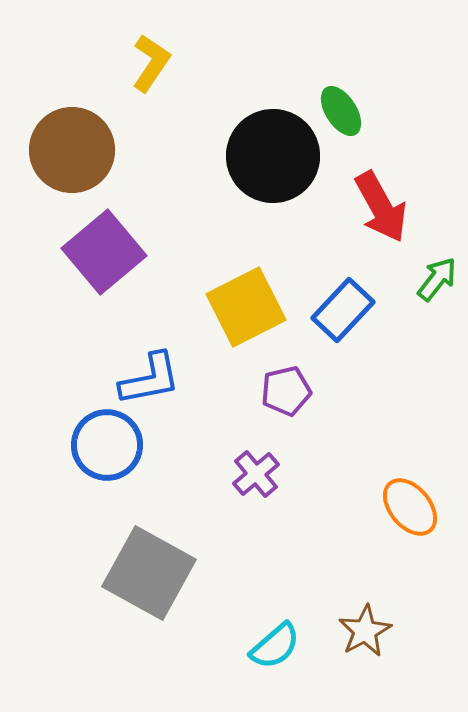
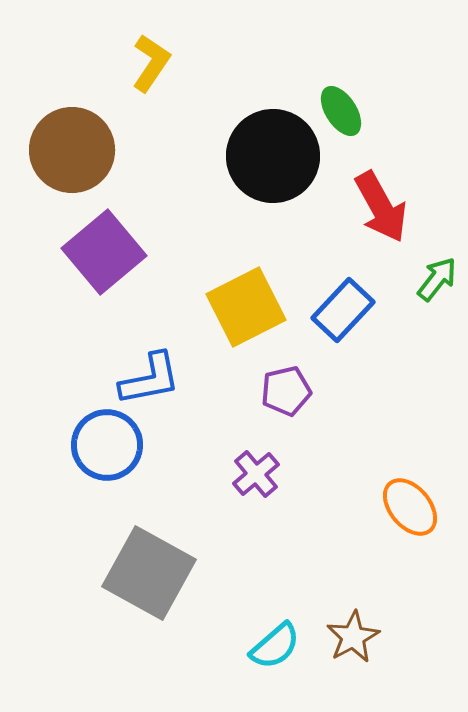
brown star: moved 12 px left, 6 px down
